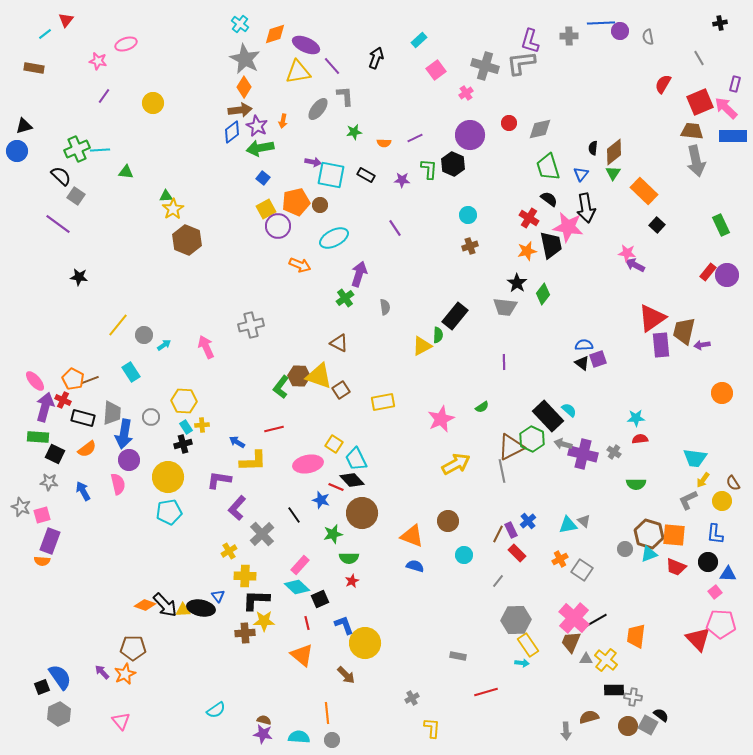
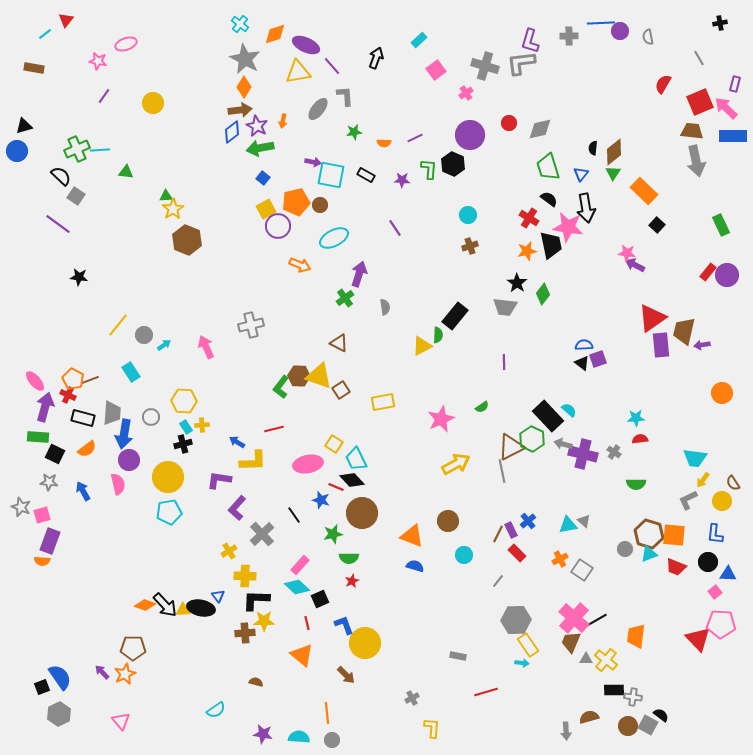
red cross at (63, 400): moved 5 px right, 5 px up
brown semicircle at (264, 720): moved 8 px left, 38 px up
